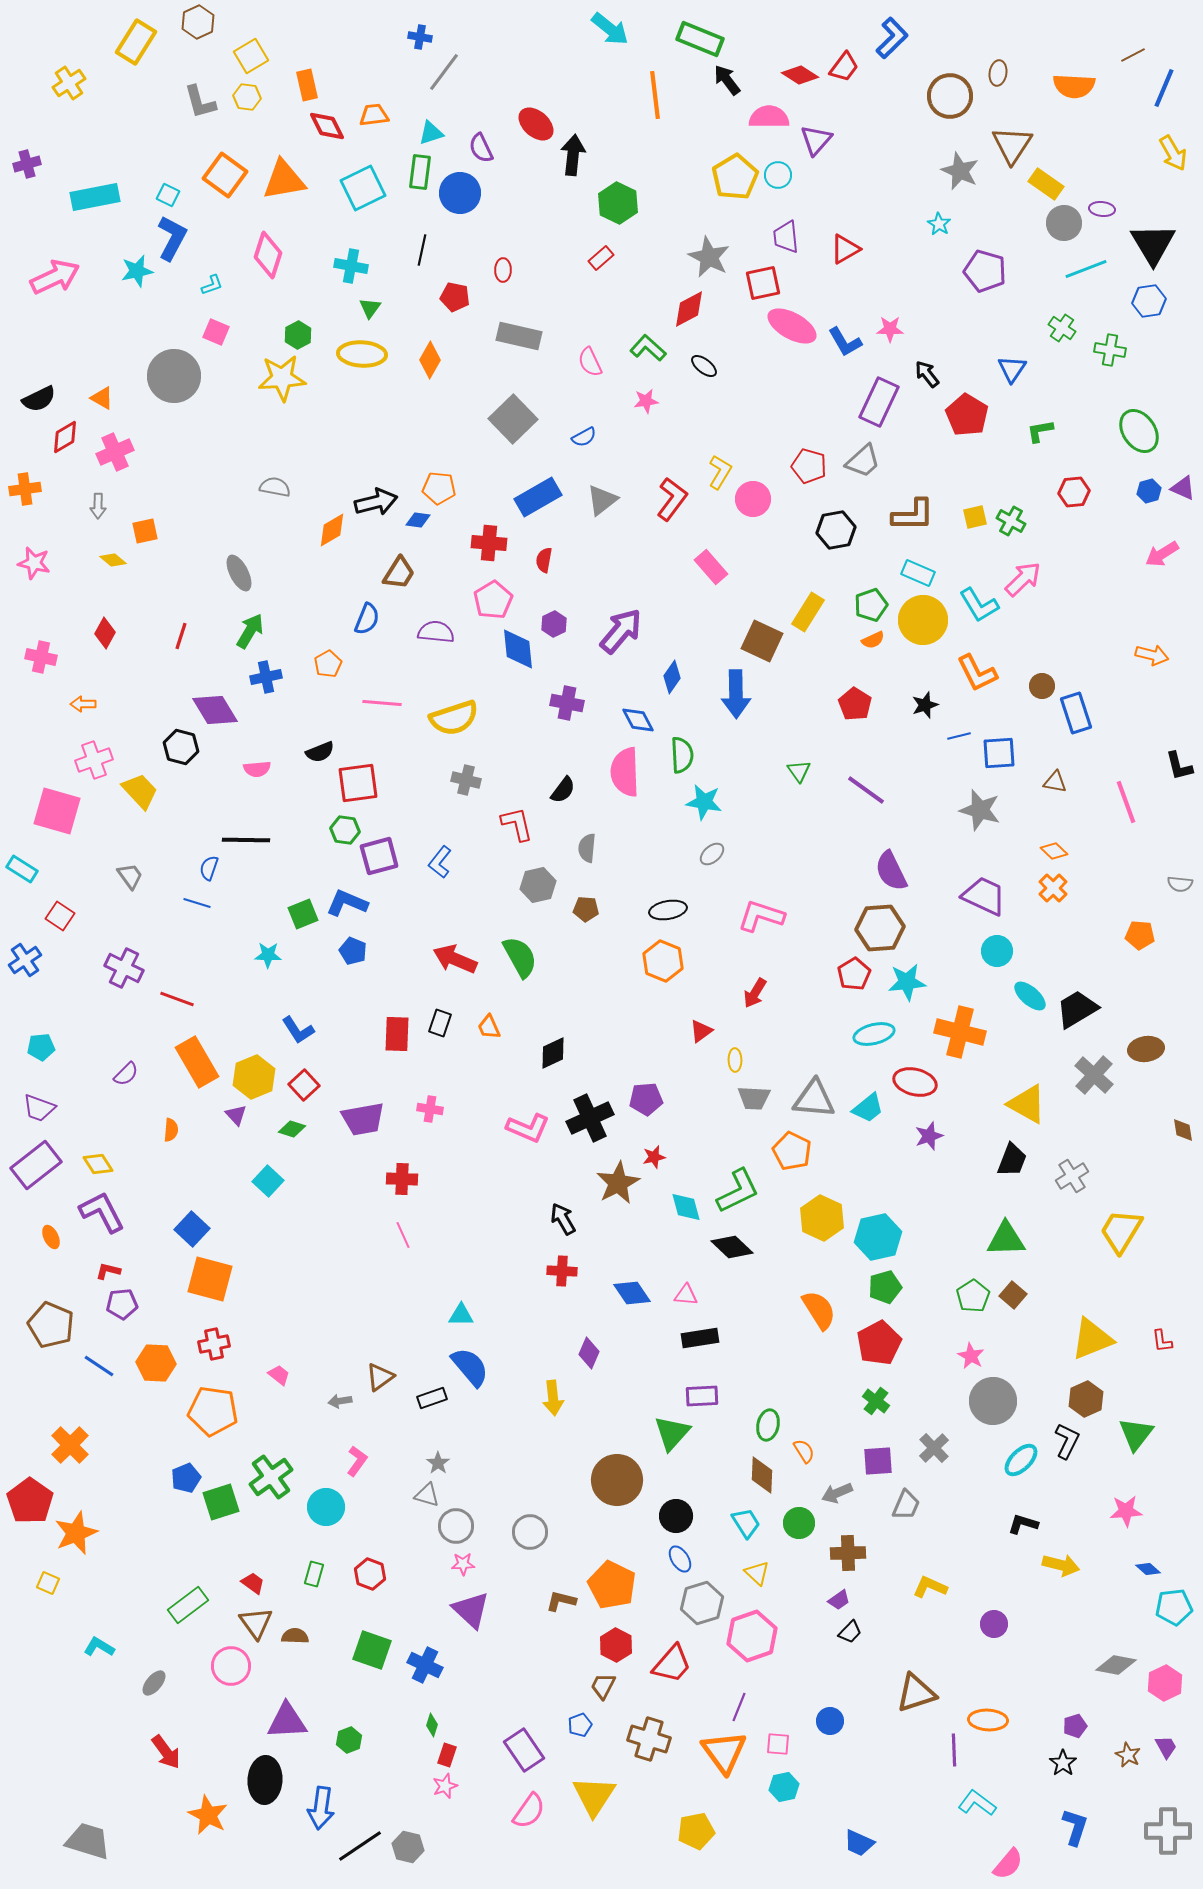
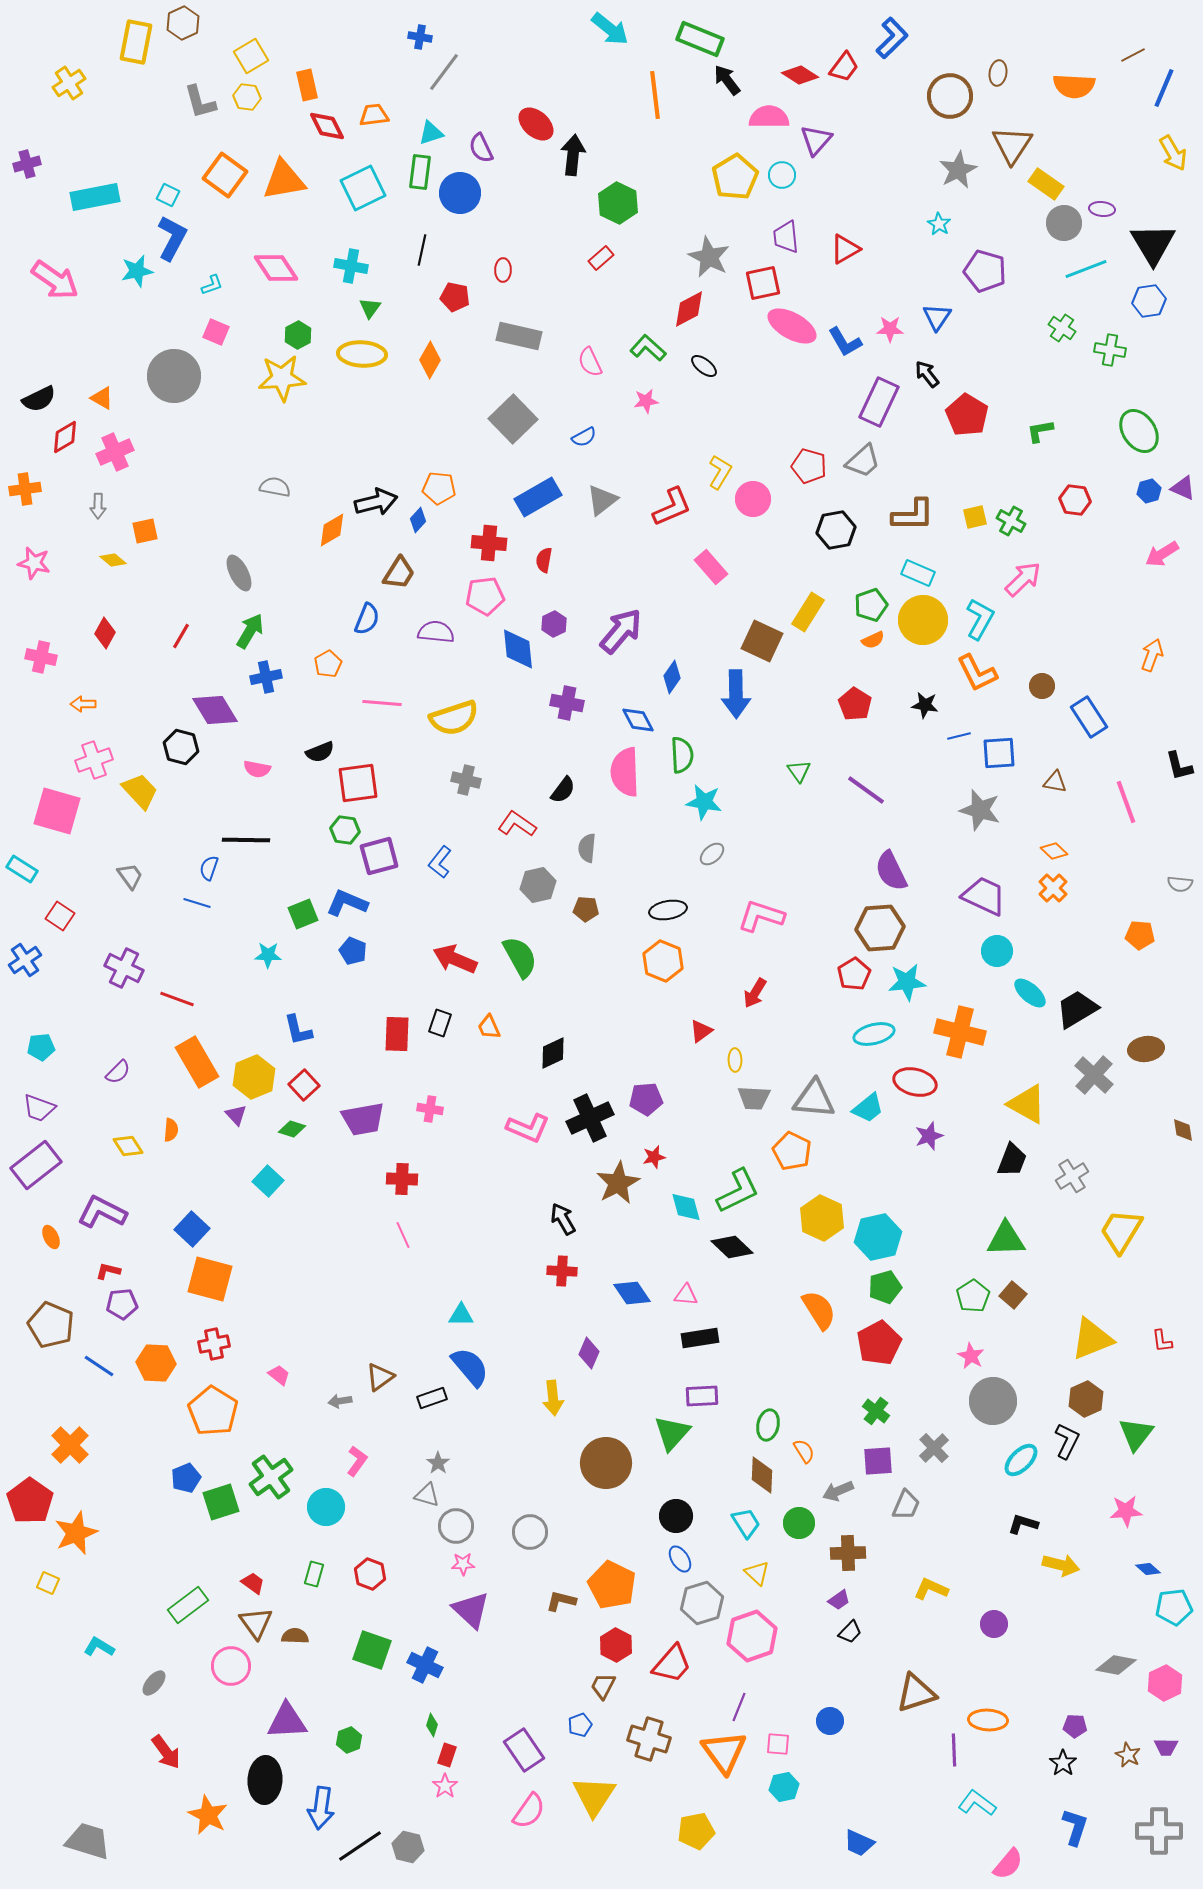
brown hexagon at (198, 22): moved 15 px left, 1 px down
yellow rectangle at (136, 42): rotated 21 degrees counterclockwise
gray star at (960, 171): moved 2 px left, 1 px up; rotated 21 degrees clockwise
cyan circle at (778, 175): moved 4 px right
pink diamond at (268, 255): moved 8 px right, 13 px down; rotated 51 degrees counterclockwise
pink arrow at (55, 277): moved 3 px down; rotated 60 degrees clockwise
blue triangle at (1012, 369): moved 75 px left, 52 px up
red hexagon at (1074, 492): moved 1 px right, 8 px down; rotated 12 degrees clockwise
red L-shape at (672, 499): moved 8 px down; rotated 30 degrees clockwise
blue diamond at (418, 520): rotated 55 degrees counterclockwise
pink pentagon at (493, 600): moved 8 px left, 4 px up; rotated 24 degrees clockwise
cyan L-shape at (979, 605): moved 1 px right, 14 px down; rotated 120 degrees counterclockwise
red line at (181, 636): rotated 12 degrees clockwise
orange arrow at (1152, 655): rotated 84 degrees counterclockwise
black star at (925, 705): rotated 28 degrees clockwise
blue rectangle at (1076, 713): moved 13 px right, 4 px down; rotated 15 degrees counterclockwise
pink semicircle at (257, 769): rotated 16 degrees clockwise
red L-shape at (517, 824): rotated 42 degrees counterclockwise
cyan ellipse at (1030, 996): moved 3 px up
blue L-shape at (298, 1030): rotated 20 degrees clockwise
purple semicircle at (126, 1074): moved 8 px left, 2 px up
yellow diamond at (98, 1164): moved 30 px right, 18 px up
purple L-shape at (102, 1212): rotated 36 degrees counterclockwise
green cross at (876, 1401): moved 10 px down
orange pentagon at (213, 1411): rotated 24 degrees clockwise
brown circle at (617, 1480): moved 11 px left, 17 px up
gray arrow at (837, 1493): moved 1 px right, 2 px up
yellow L-shape at (930, 1587): moved 1 px right, 2 px down
purple pentagon at (1075, 1726): rotated 20 degrees clockwise
purple trapezoid at (1166, 1747): rotated 120 degrees clockwise
pink star at (445, 1786): rotated 15 degrees counterclockwise
gray cross at (1168, 1831): moved 9 px left
